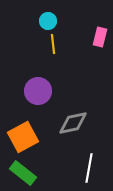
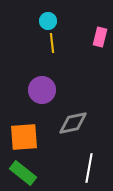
yellow line: moved 1 px left, 1 px up
purple circle: moved 4 px right, 1 px up
orange square: moved 1 px right; rotated 24 degrees clockwise
